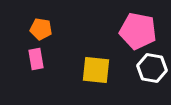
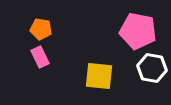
pink rectangle: moved 4 px right, 2 px up; rotated 15 degrees counterclockwise
yellow square: moved 3 px right, 6 px down
